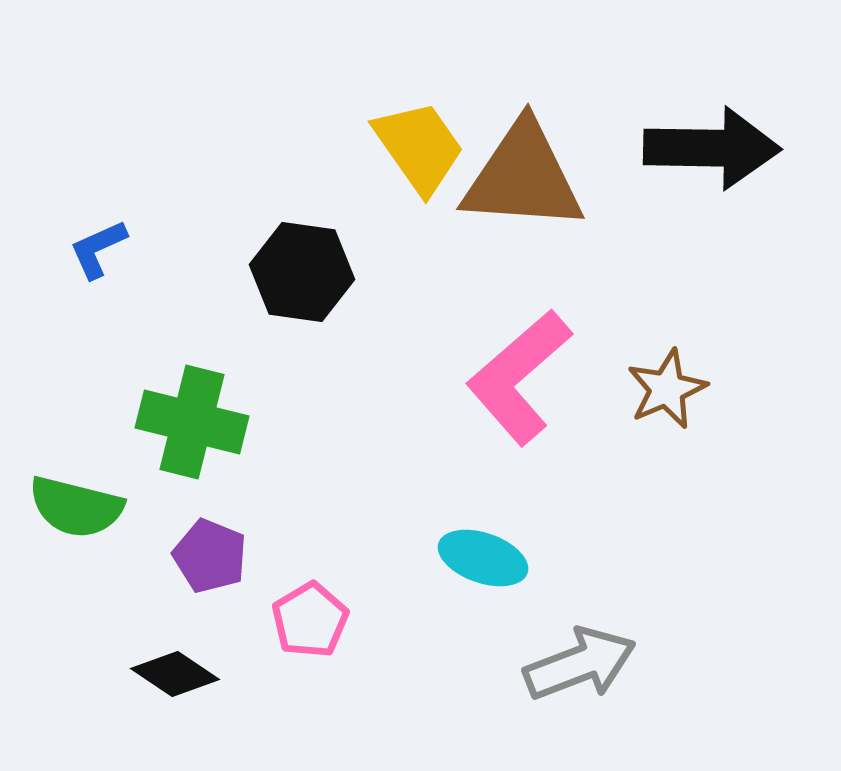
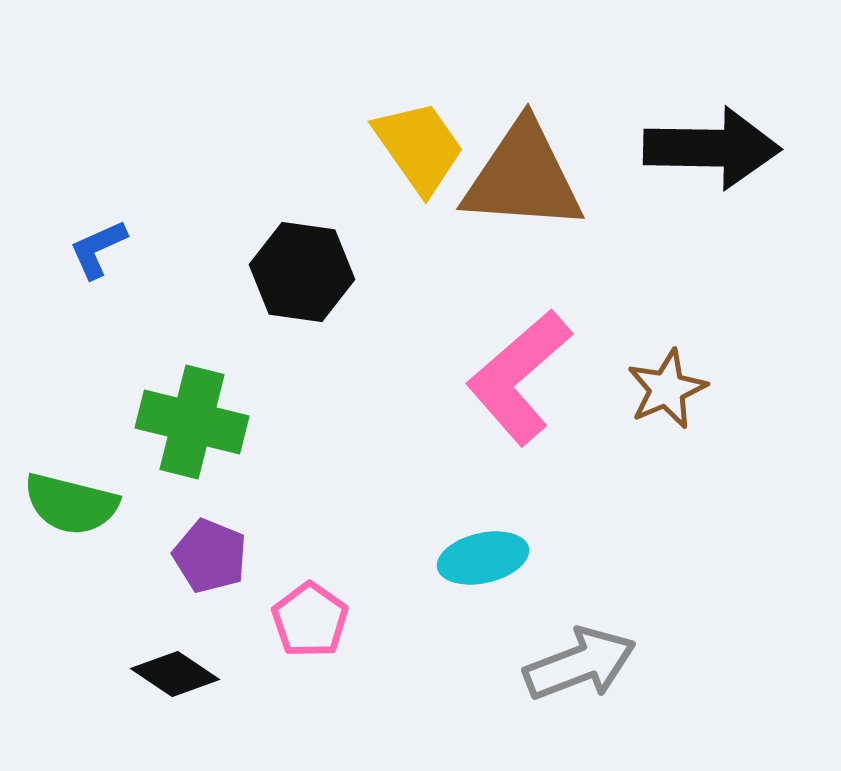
green semicircle: moved 5 px left, 3 px up
cyan ellipse: rotated 32 degrees counterclockwise
pink pentagon: rotated 6 degrees counterclockwise
